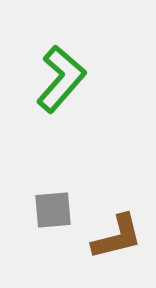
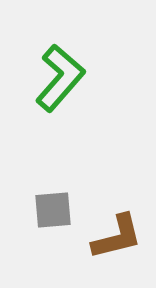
green L-shape: moved 1 px left, 1 px up
